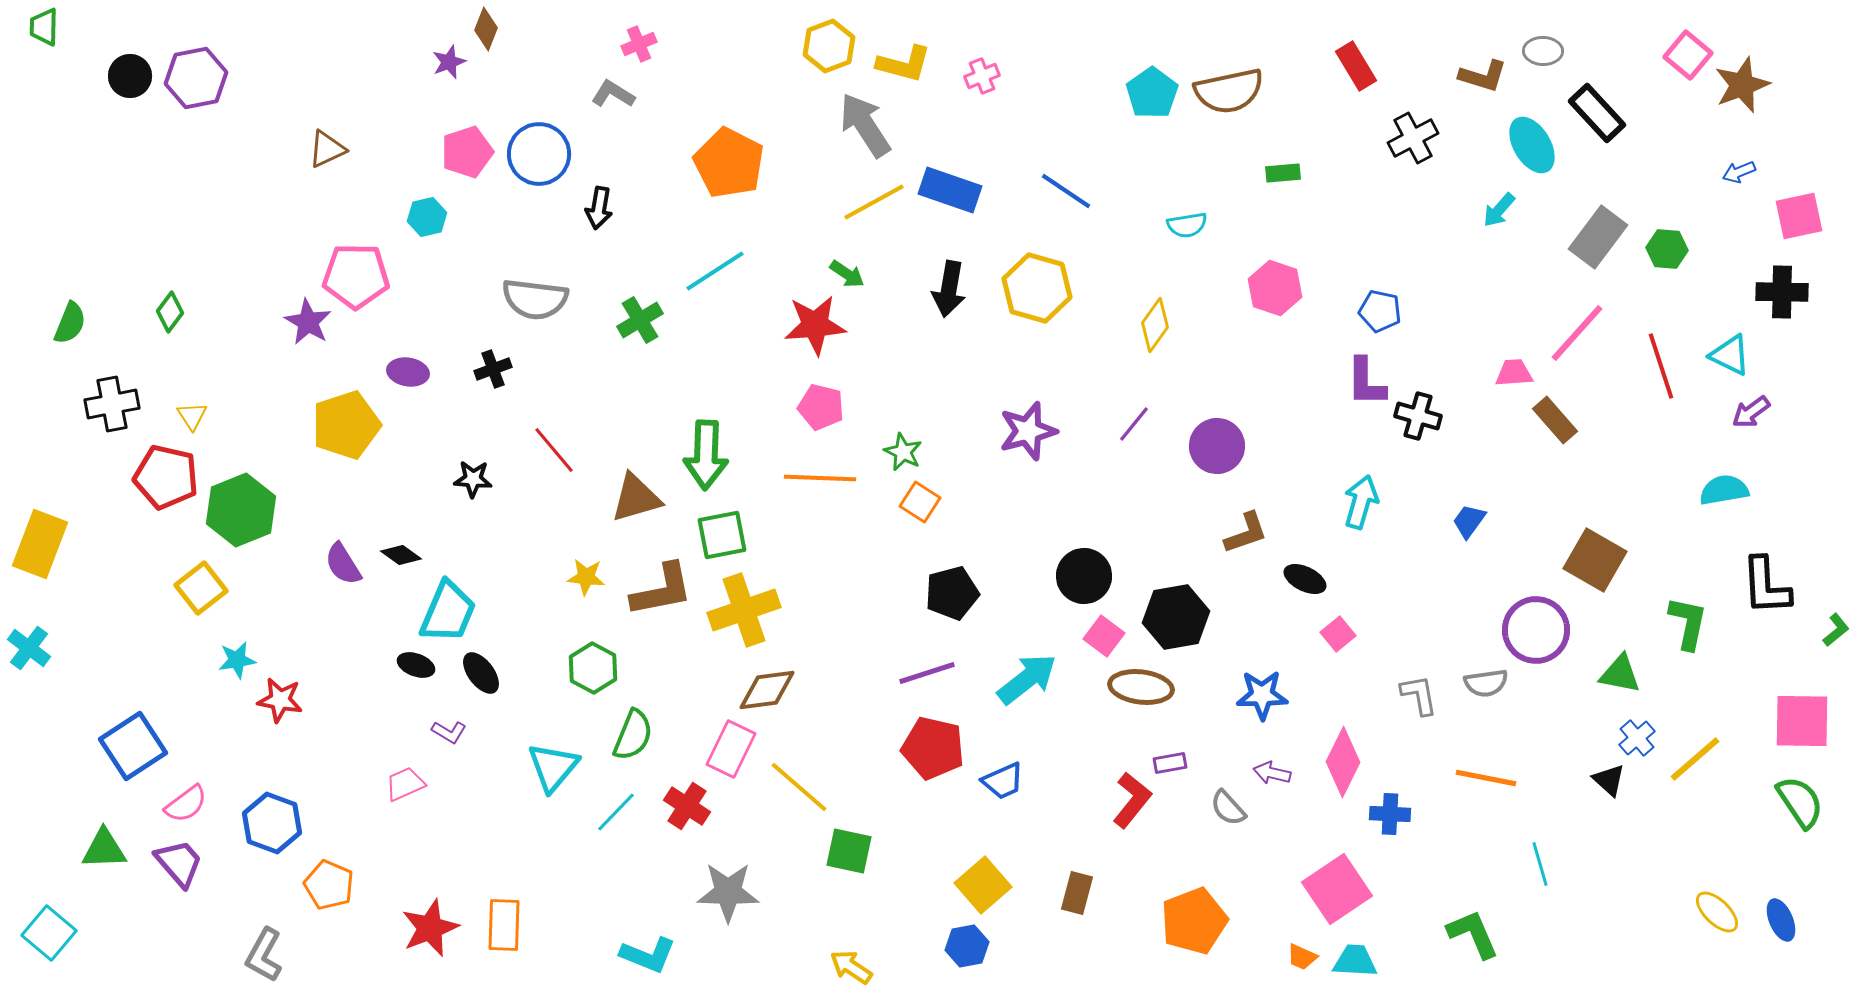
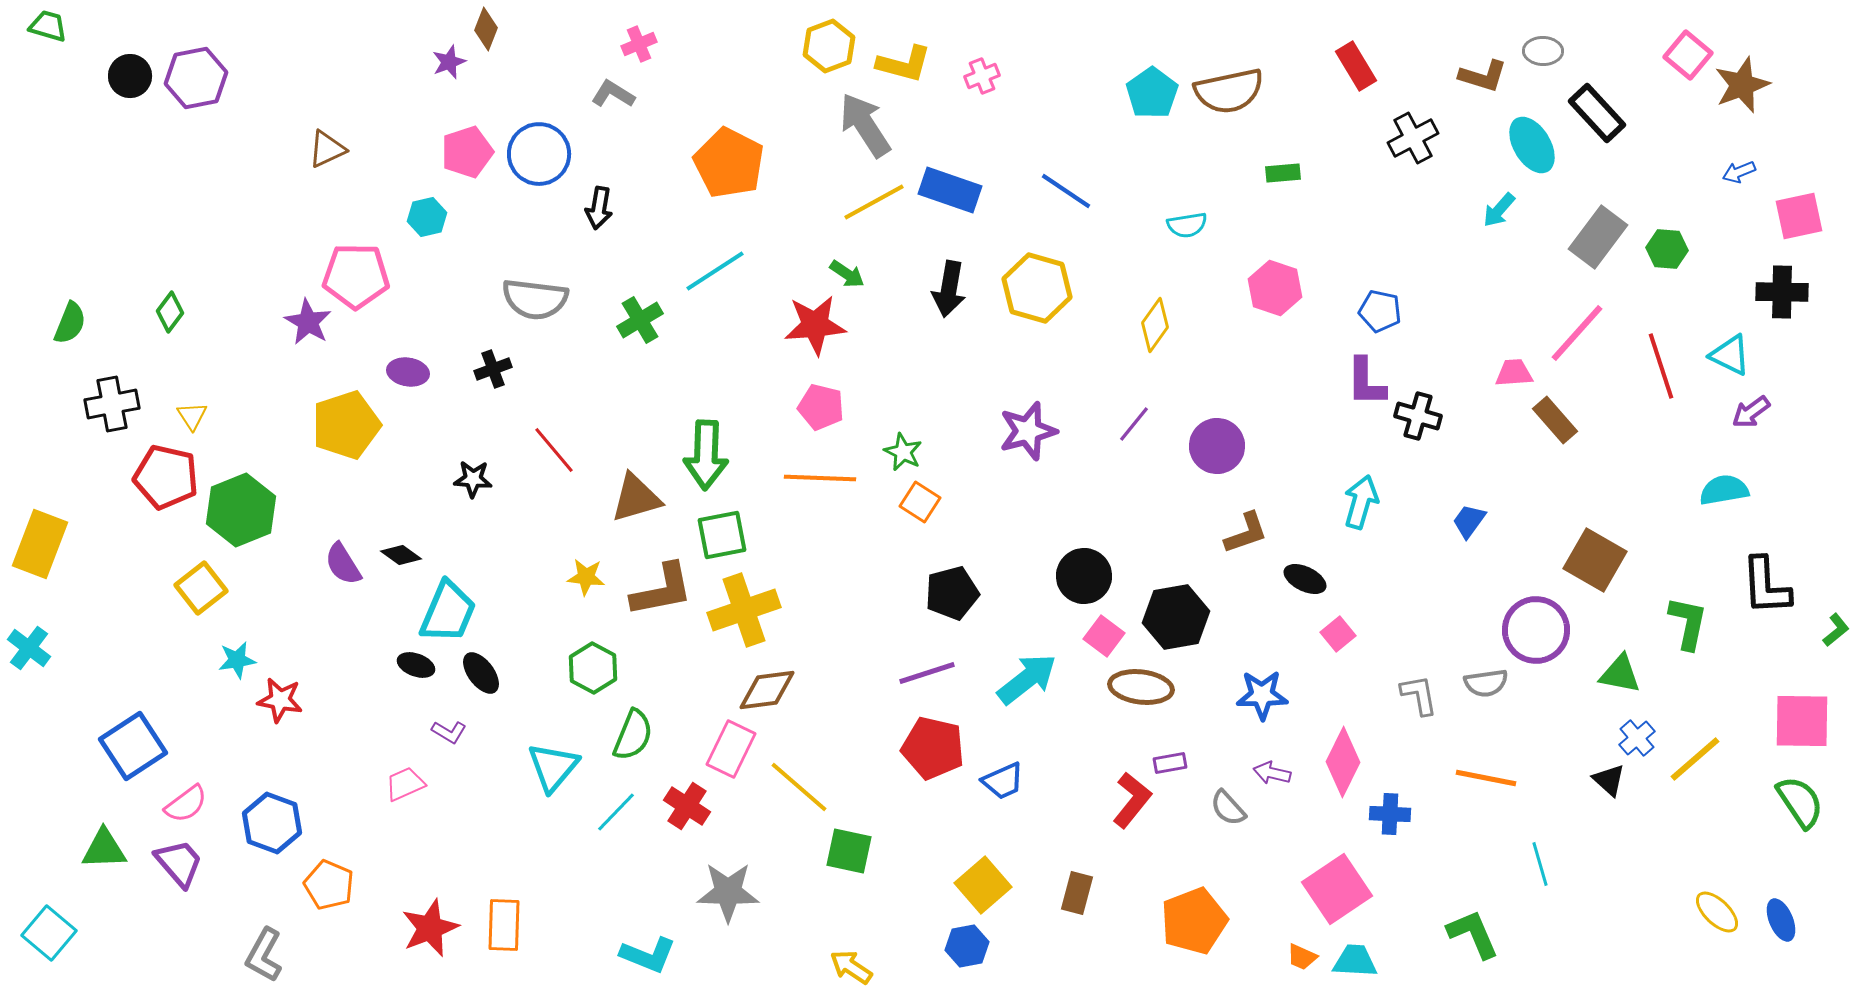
green trapezoid at (44, 27): moved 4 px right, 1 px up; rotated 105 degrees clockwise
